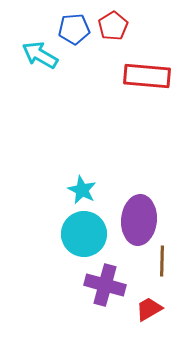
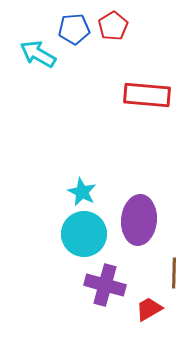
cyan arrow: moved 2 px left, 1 px up
red rectangle: moved 19 px down
cyan star: moved 2 px down
brown line: moved 12 px right, 12 px down
